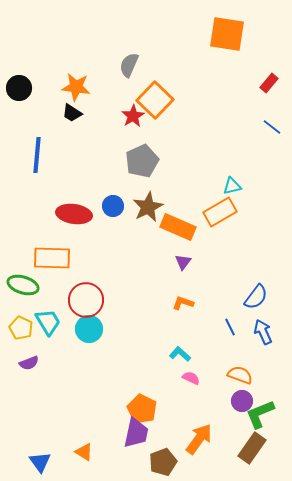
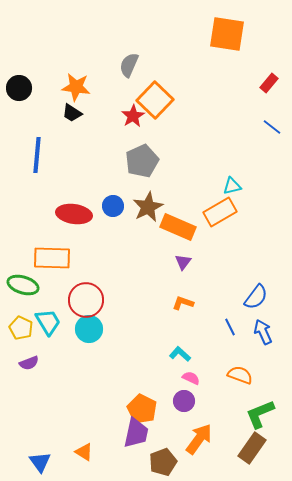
purple circle at (242, 401): moved 58 px left
